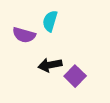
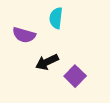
cyan semicircle: moved 6 px right, 3 px up; rotated 10 degrees counterclockwise
black arrow: moved 3 px left, 3 px up; rotated 15 degrees counterclockwise
